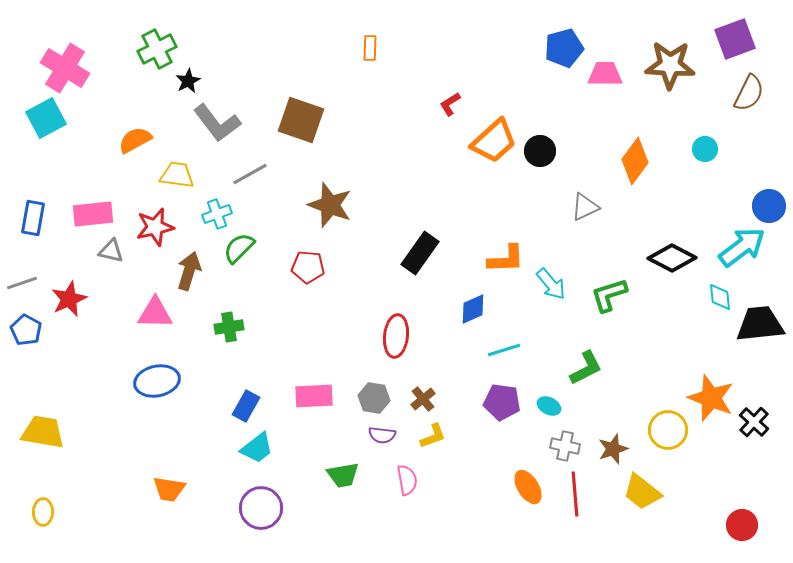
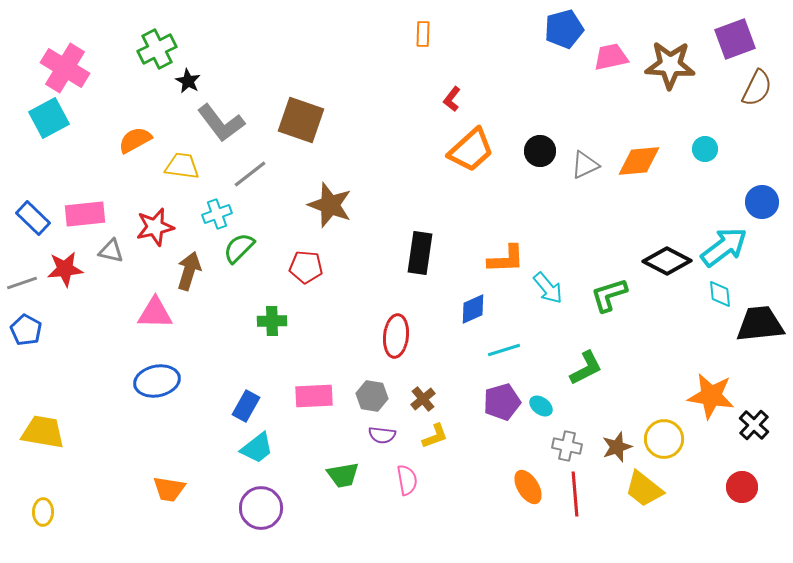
orange rectangle at (370, 48): moved 53 px right, 14 px up
blue pentagon at (564, 48): moved 19 px up
pink trapezoid at (605, 74): moved 6 px right, 17 px up; rotated 12 degrees counterclockwise
black star at (188, 81): rotated 15 degrees counterclockwise
brown semicircle at (749, 93): moved 8 px right, 5 px up
red L-shape at (450, 104): moved 2 px right, 5 px up; rotated 20 degrees counterclockwise
cyan square at (46, 118): moved 3 px right
gray L-shape at (217, 123): moved 4 px right
orange trapezoid at (494, 141): moved 23 px left, 9 px down
orange diamond at (635, 161): moved 4 px right; rotated 48 degrees clockwise
gray line at (250, 174): rotated 9 degrees counterclockwise
yellow trapezoid at (177, 175): moved 5 px right, 9 px up
blue circle at (769, 206): moved 7 px left, 4 px up
gray triangle at (585, 207): moved 42 px up
pink rectangle at (93, 214): moved 8 px left
blue rectangle at (33, 218): rotated 56 degrees counterclockwise
cyan arrow at (742, 247): moved 18 px left
black rectangle at (420, 253): rotated 27 degrees counterclockwise
black diamond at (672, 258): moved 5 px left, 3 px down
red pentagon at (308, 267): moved 2 px left
cyan arrow at (551, 284): moved 3 px left, 4 px down
cyan diamond at (720, 297): moved 3 px up
red star at (69, 299): moved 4 px left, 30 px up; rotated 18 degrees clockwise
green cross at (229, 327): moved 43 px right, 6 px up; rotated 8 degrees clockwise
gray hexagon at (374, 398): moved 2 px left, 2 px up
orange star at (711, 398): moved 2 px up; rotated 12 degrees counterclockwise
purple pentagon at (502, 402): rotated 24 degrees counterclockwise
cyan ellipse at (549, 406): moved 8 px left; rotated 10 degrees clockwise
black cross at (754, 422): moved 3 px down
yellow circle at (668, 430): moved 4 px left, 9 px down
yellow L-shape at (433, 436): moved 2 px right
gray cross at (565, 446): moved 2 px right
brown star at (613, 449): moved 4 px right, 2 px up
yellow trapezoid at (642, 492): moved 2 px right, 3 px up
red circle at (742, 525): moved 38 px up
